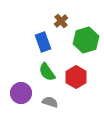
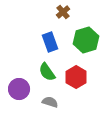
brown cross: moved 2 px right, 9 px up
blue rectangle: moved 7 px right
purple circle: moved 2 px left, 4 px up
